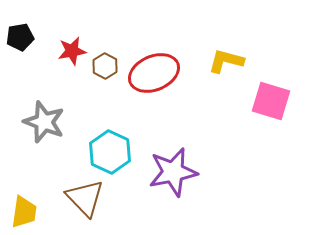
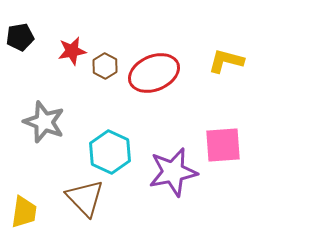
pink square: moved 48 px left, 44 px down; rotated 21 degrees counterclockwise
